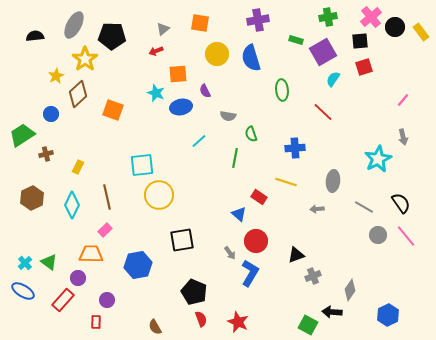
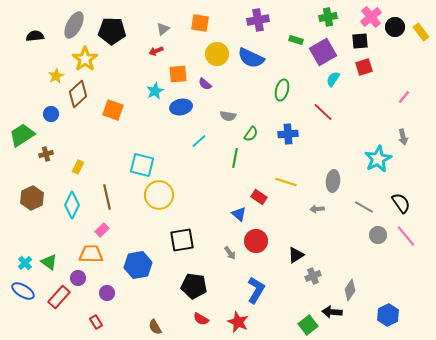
black pentagon at (112, 36): moved 5 px up
blue semicircle at (251, 58): rotated 48 degrees counterclockwise
green ellipse at (282, 90): rotated 20 degrees clockwise
purple semicircle at (205, 91): moved 7 px up; rotated 24 degrees counterclockwise
cyan star at (156, 93): moved 1 px left, 2 px up; rotated 24 degrees clockwise
pink line at (403, 100): moved 1 px right, 3 px up
green semicircle at (251, 134): rotated 126 degrees counterclockwise
blue cross at (295, 148): moved 7 px left, 14 px up
cyan square at (142, 165): rotated 20 degrees clockwise
pink rectangle at (105, 230): moved 3 px left
black triangle at (296, 255): rotated 12 degrees counterclockwise
blue L-shape at (250, 273): moved 6 px right, 17 px down
black pentagon at (194, 292): moved 6 px up; rotated 15 degrees counterclockwise
red rectangle at (63, 300): moved 4 px left, 3 px up
purple circle at (107, 300): moved 7 px up
red semicircle at (201, 319): rotated 140 degrees clockwise
red rectangle at (96, 322): rotated 32 degrees counterclockwise
green square at (308, 325): rotated 24 degrees clockwise
